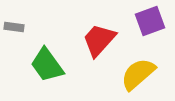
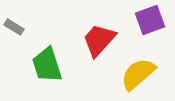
purple square: moved 1 px up
gray rectangle: rotated 24 degrees clockwise
green trapezoid: rotated 18 degrees clockwise
